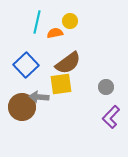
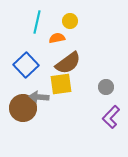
orange semicircle: moved 2 px right, 5 px down
brown circle: moved 1 px right, 1 px down
